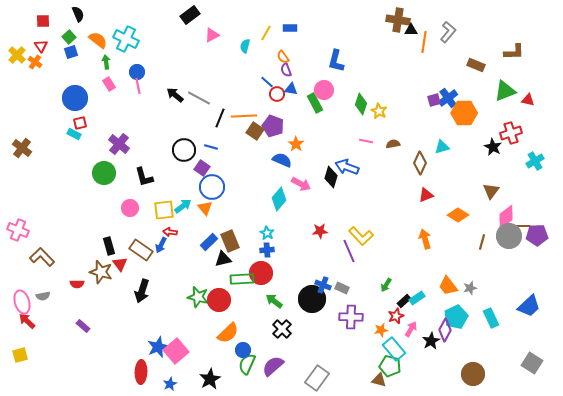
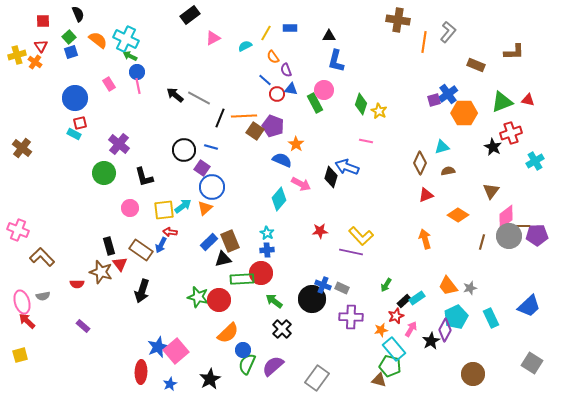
black triangle at (411, 30): moved 82 px left, 6 px down
pink triangle at (212, 35): moved 1 px right, 3 px down
cyan semicircle at (245, 46): rotated 48 degrees clockwise
yellow cross at (17, 55): rotated 30 degrees clockwise
orange semicircle at (283, 57): moved 10 px left
green arrow at (106, 62): moved 24 px right, 6 px up; rotated 56 degrees counterclockwise
blue line at (267, 82): moved 2 px left, 2 px up
green triangle at (505, 91): moved 3 px left, 11 px down
blue cross at (448, 98): moved 4 px up
brown semicircle at (393, 144): moved 55 px right, 27 px down
orange triangle at (205, 208): rotated 28 degrees clockwise
purple line at (349, 251): moved 2 px right, 1 px down; rotated 55 degrees counterclockwise
